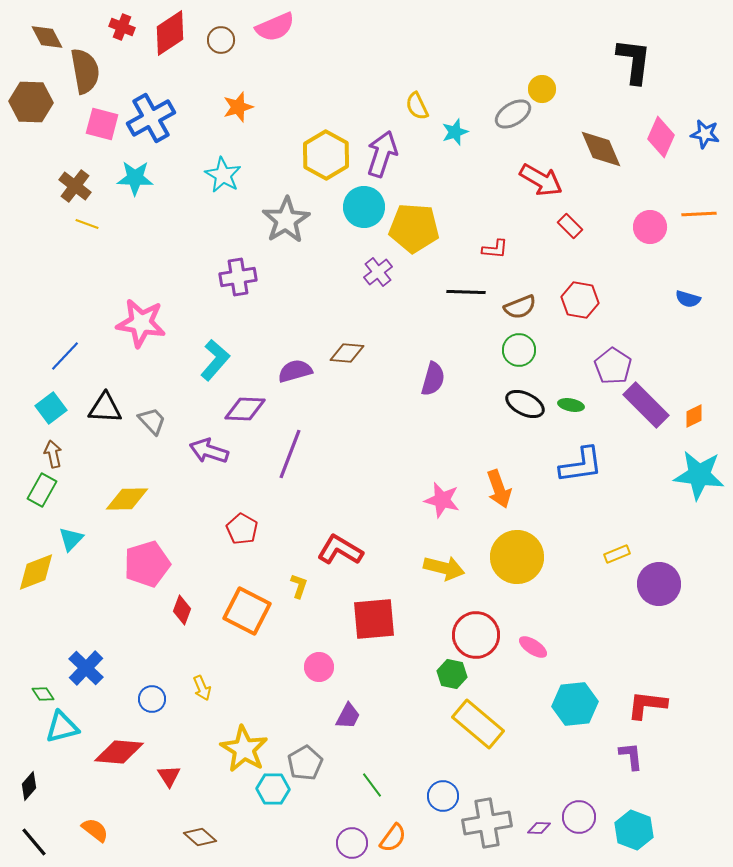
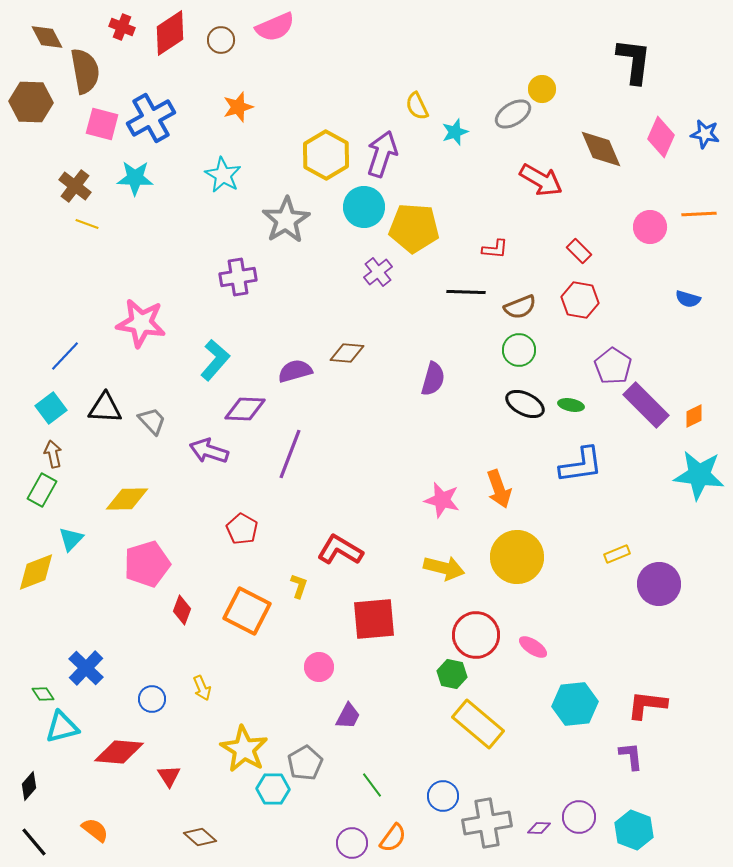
red rectangle at (570, 226): moved 9 px right, 25 px down
